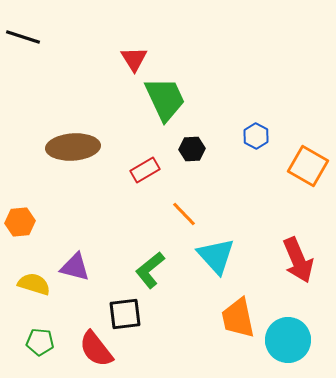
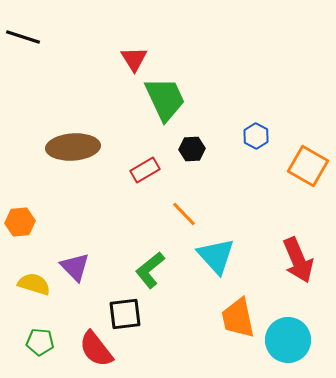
purple triangle: rotated 32 degrees clockwise
